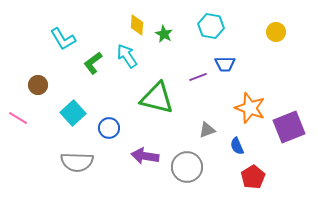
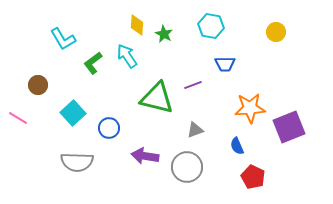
purple line: moved 5 px left, 8 px down
orange star: rotated 24 degrees counterclockwise
gray triangle: moved 12 px left
red pentagon: rotated 15 degrees counterclockwise
